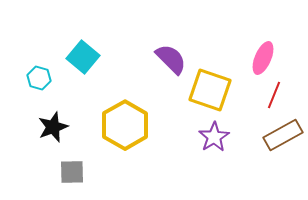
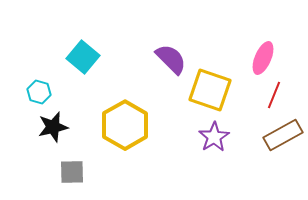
cyan hexagon: moved 14 px down
black star: rotated 8 degrees clockwise
